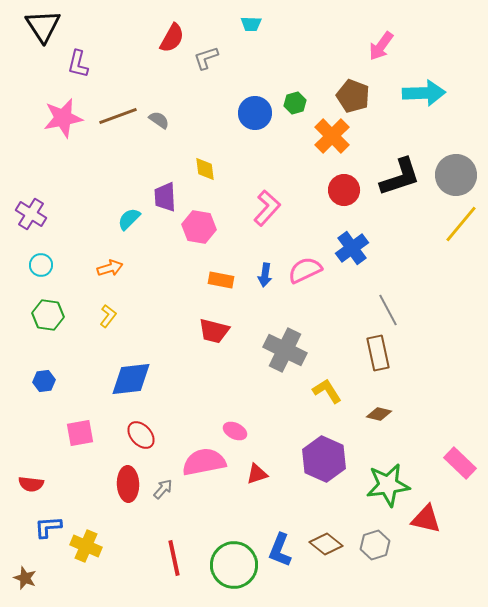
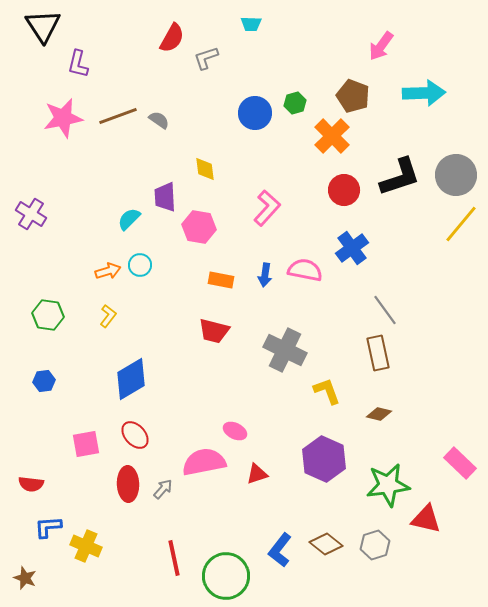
cyan circle at (41, 265): moved 99 px right
orange arrow at (110, 268): moved 2 px left, 3 px down
pink semicircle at (305, 270): rotated 36 degrees clockwise
gray line at (388, 310): moved 3 px left; rotated 8 degrees counterclockwise
blue diamond at (131, 379): rotated 24 degrees counterclockwise
yellow L-shape at (327, 391): rotated 12 degrees clockwise
pink square at (80, 433): moved 6 px right, 11 px down
red ellipse at (141, 435): moved 6 px left
blue L-shape at (280, 550): rotated 16 degrees clockwise
green circle at (234, 565): moved 8 px left, 11 px down
